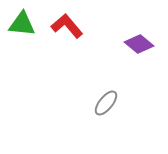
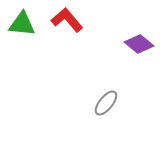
red L-shape: moved 6 px up
